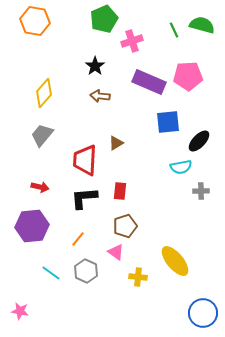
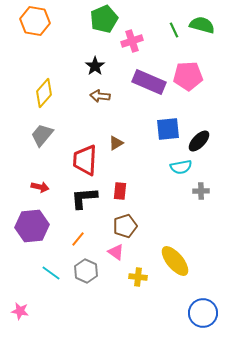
blue square: moved 7 px down
